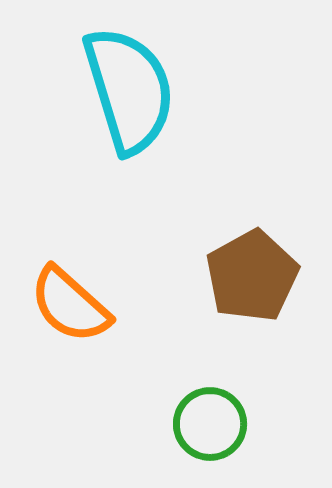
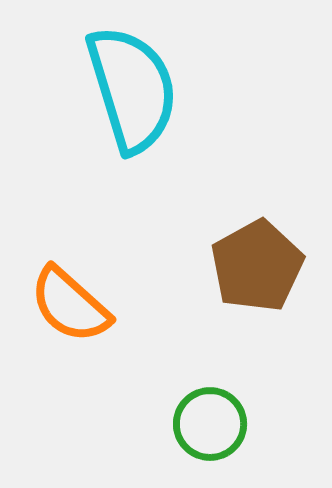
cyan semicircle: moved 3 px right, 1 px up
brown pentagon: moved 5 px right, 10 px up
